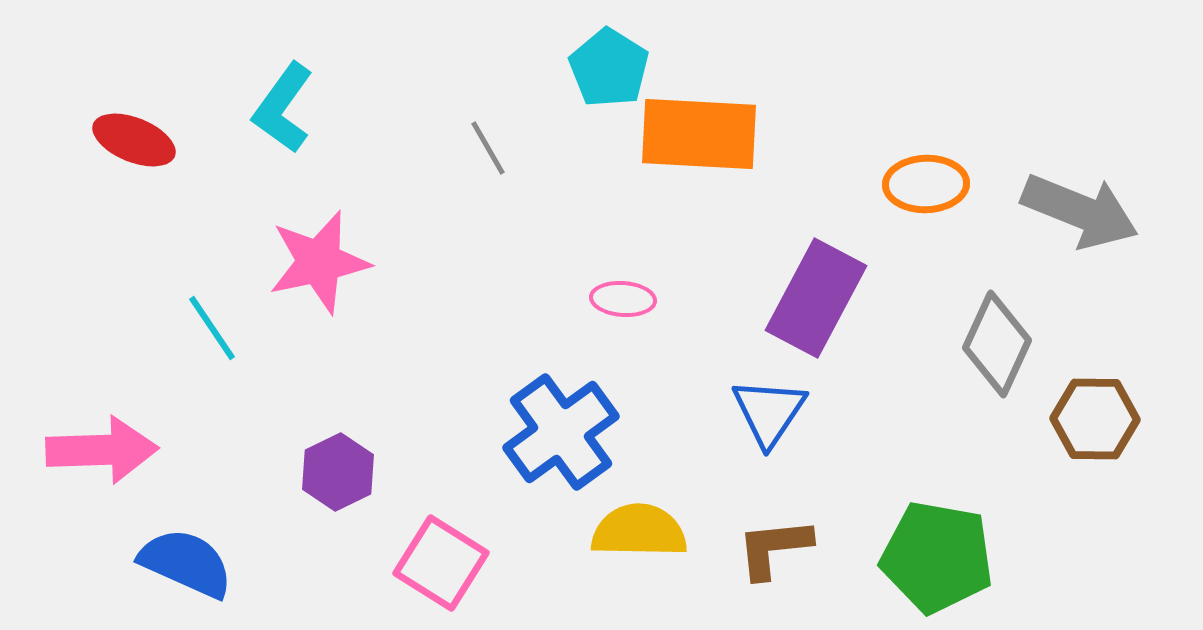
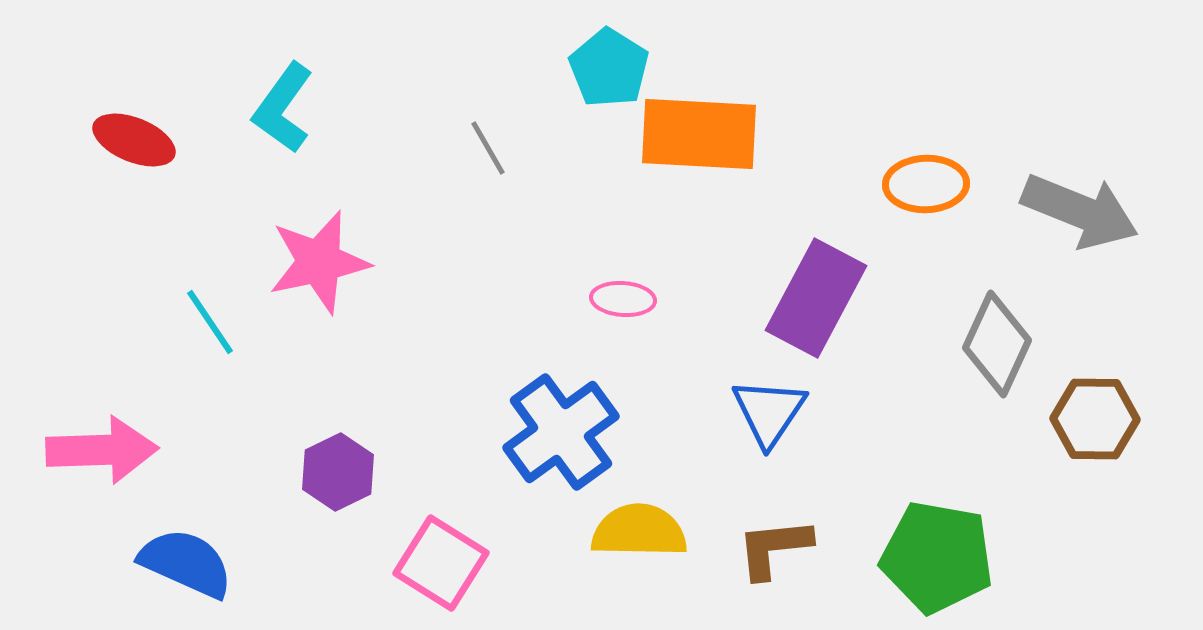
cyan line: moved 2 px left, 6 px up
